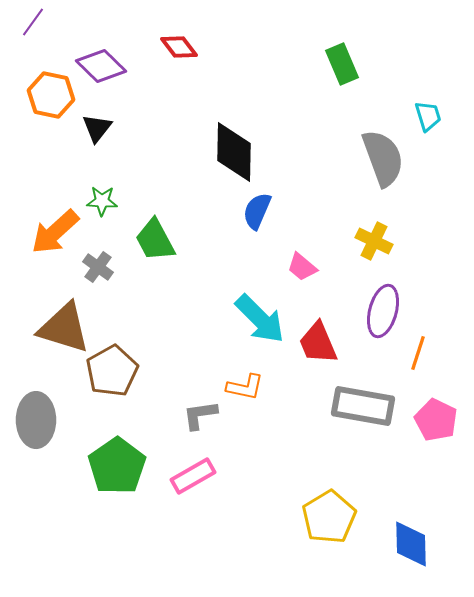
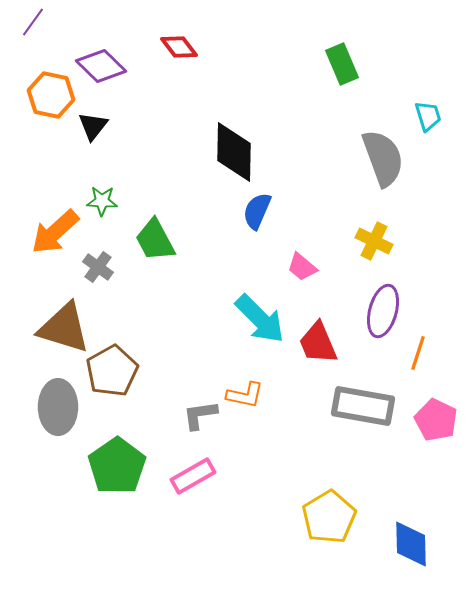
black triangle: moved 4 px left, 2 px up
orange L-shape: moved 8 px down
gray ellipse: moved 22 px right, 13 px up
